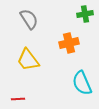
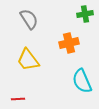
cyan semicircle: moved 2 px up
